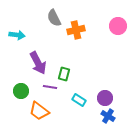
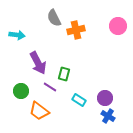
purple line: rotated 24 degrees clockwise
